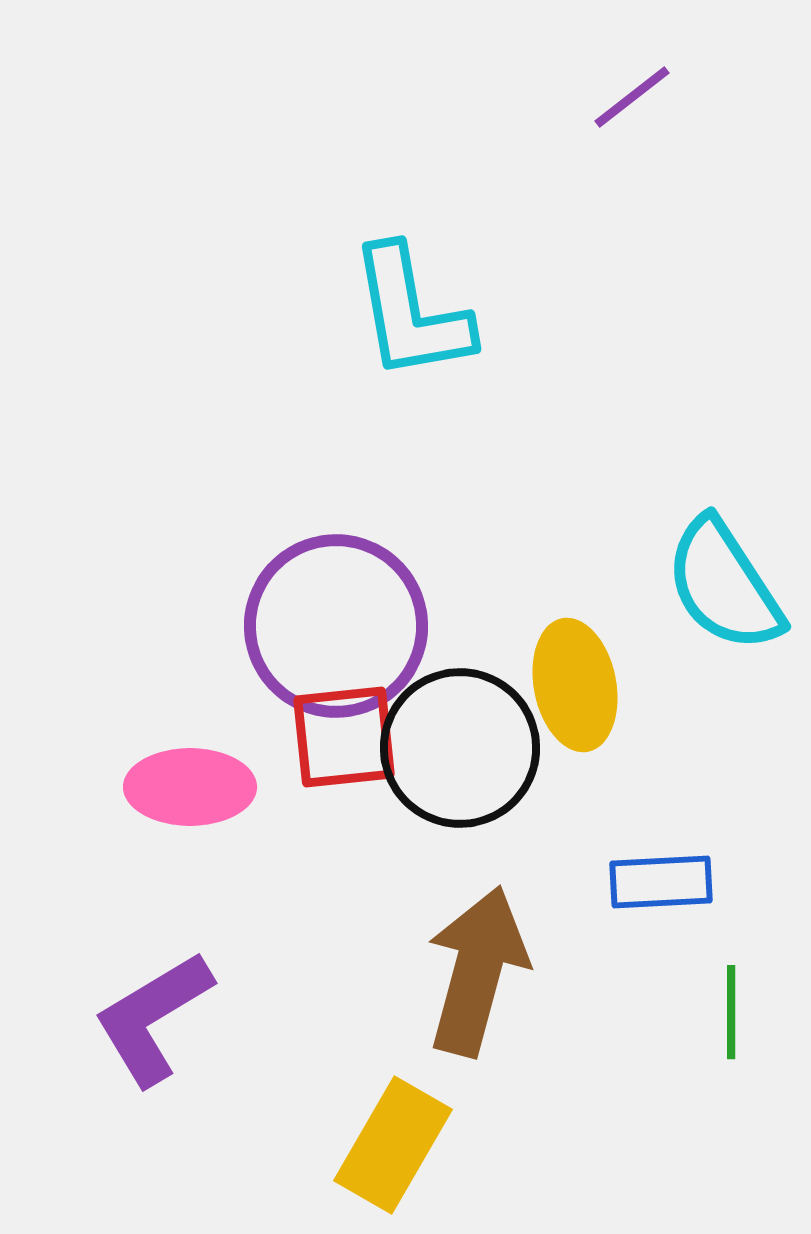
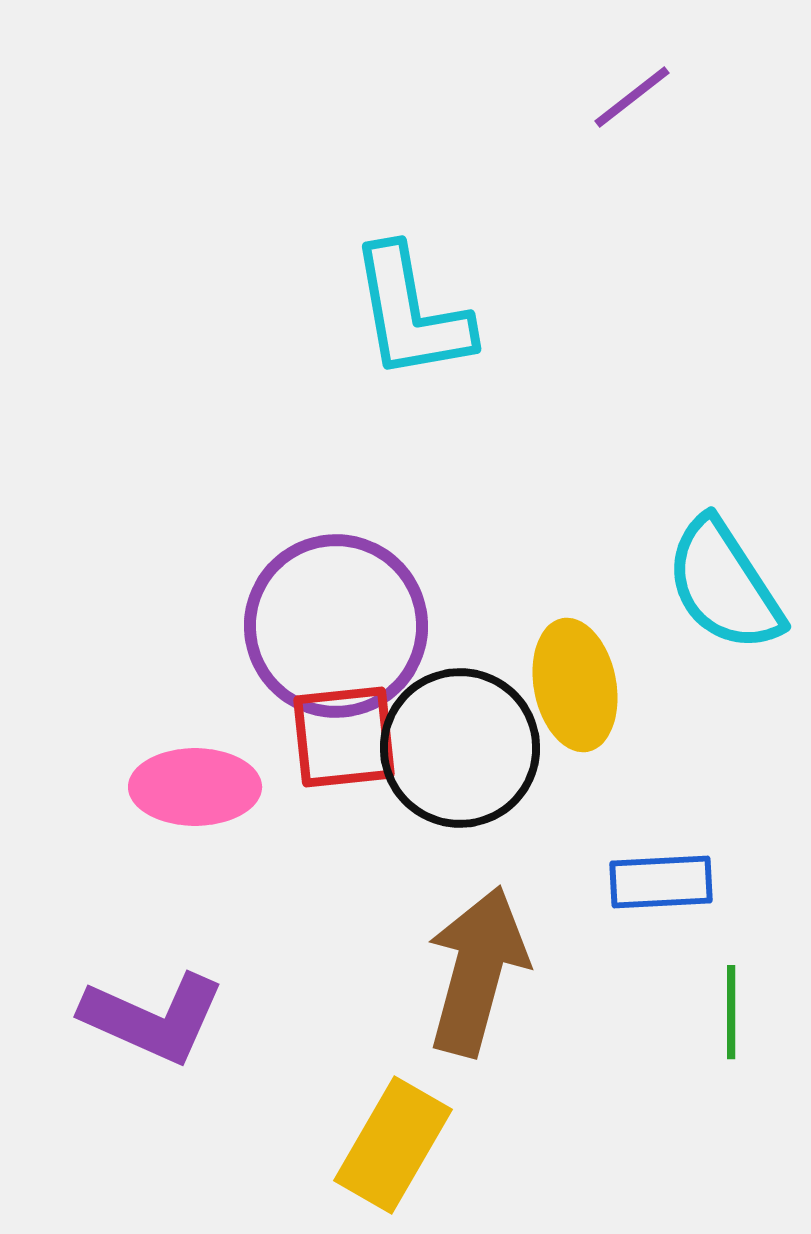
pink ellipse: moved 5 px right
purple L-shape: rotated 125 degrees counterclockwise
